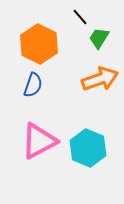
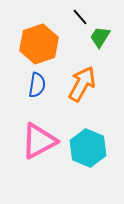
green trapezoid: moved 1 px right, 1 px up
orange hexagon: rotated 15 degrees clockwise
orange arrow: moved 18 px left, 5 px down; rotated 42 degrees counterclockwise
blue semicircle: moved 4 px right; rotated 10 degrees counterclockwise
